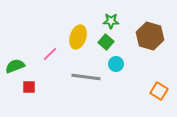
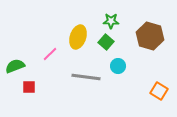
cyan circle: moved 2 px right, 2 px down
